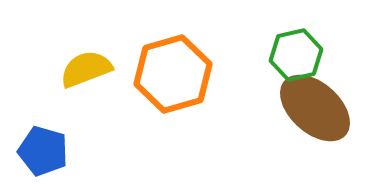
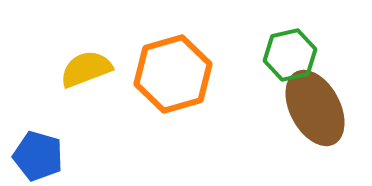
green hexagon: moved 6 px left
brown ellipse: rotated 20 degrees clockwise
blue pentagon: moved 5 px left, 5 px down
